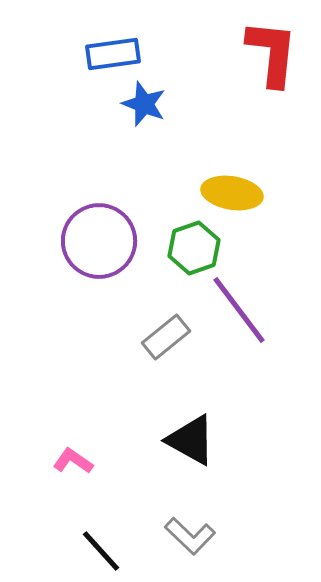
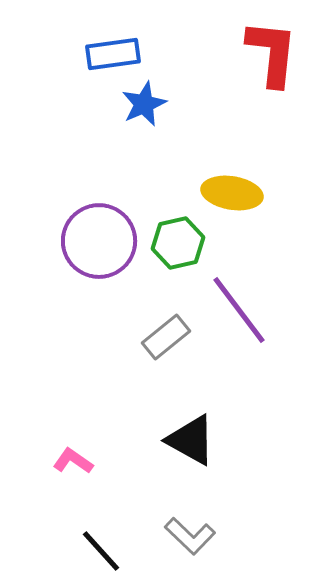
blue star: rotated 27 degrees clockwise
green hexagon: moved 16 px left, 5 px up; rotated 6 degrees clockwise
